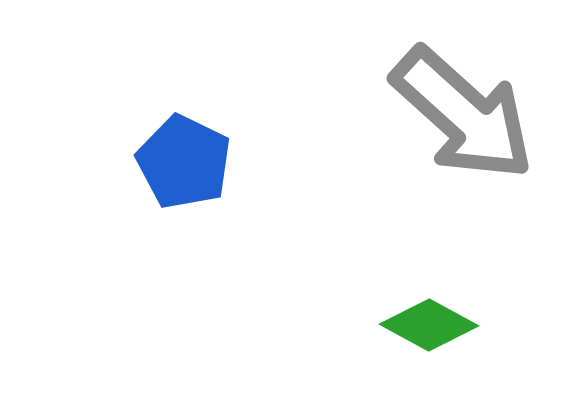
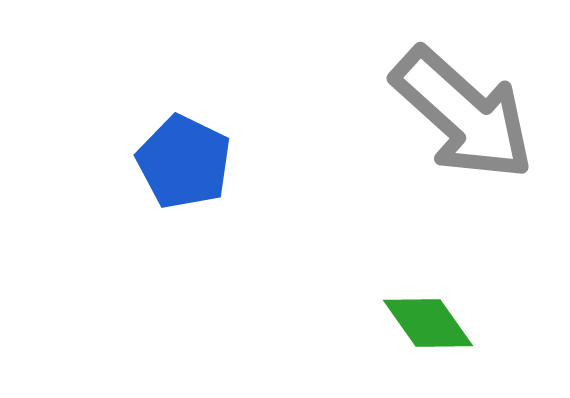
green diamond: moved 1 px left, 2 px up; rotated 26 degrees clockwise
